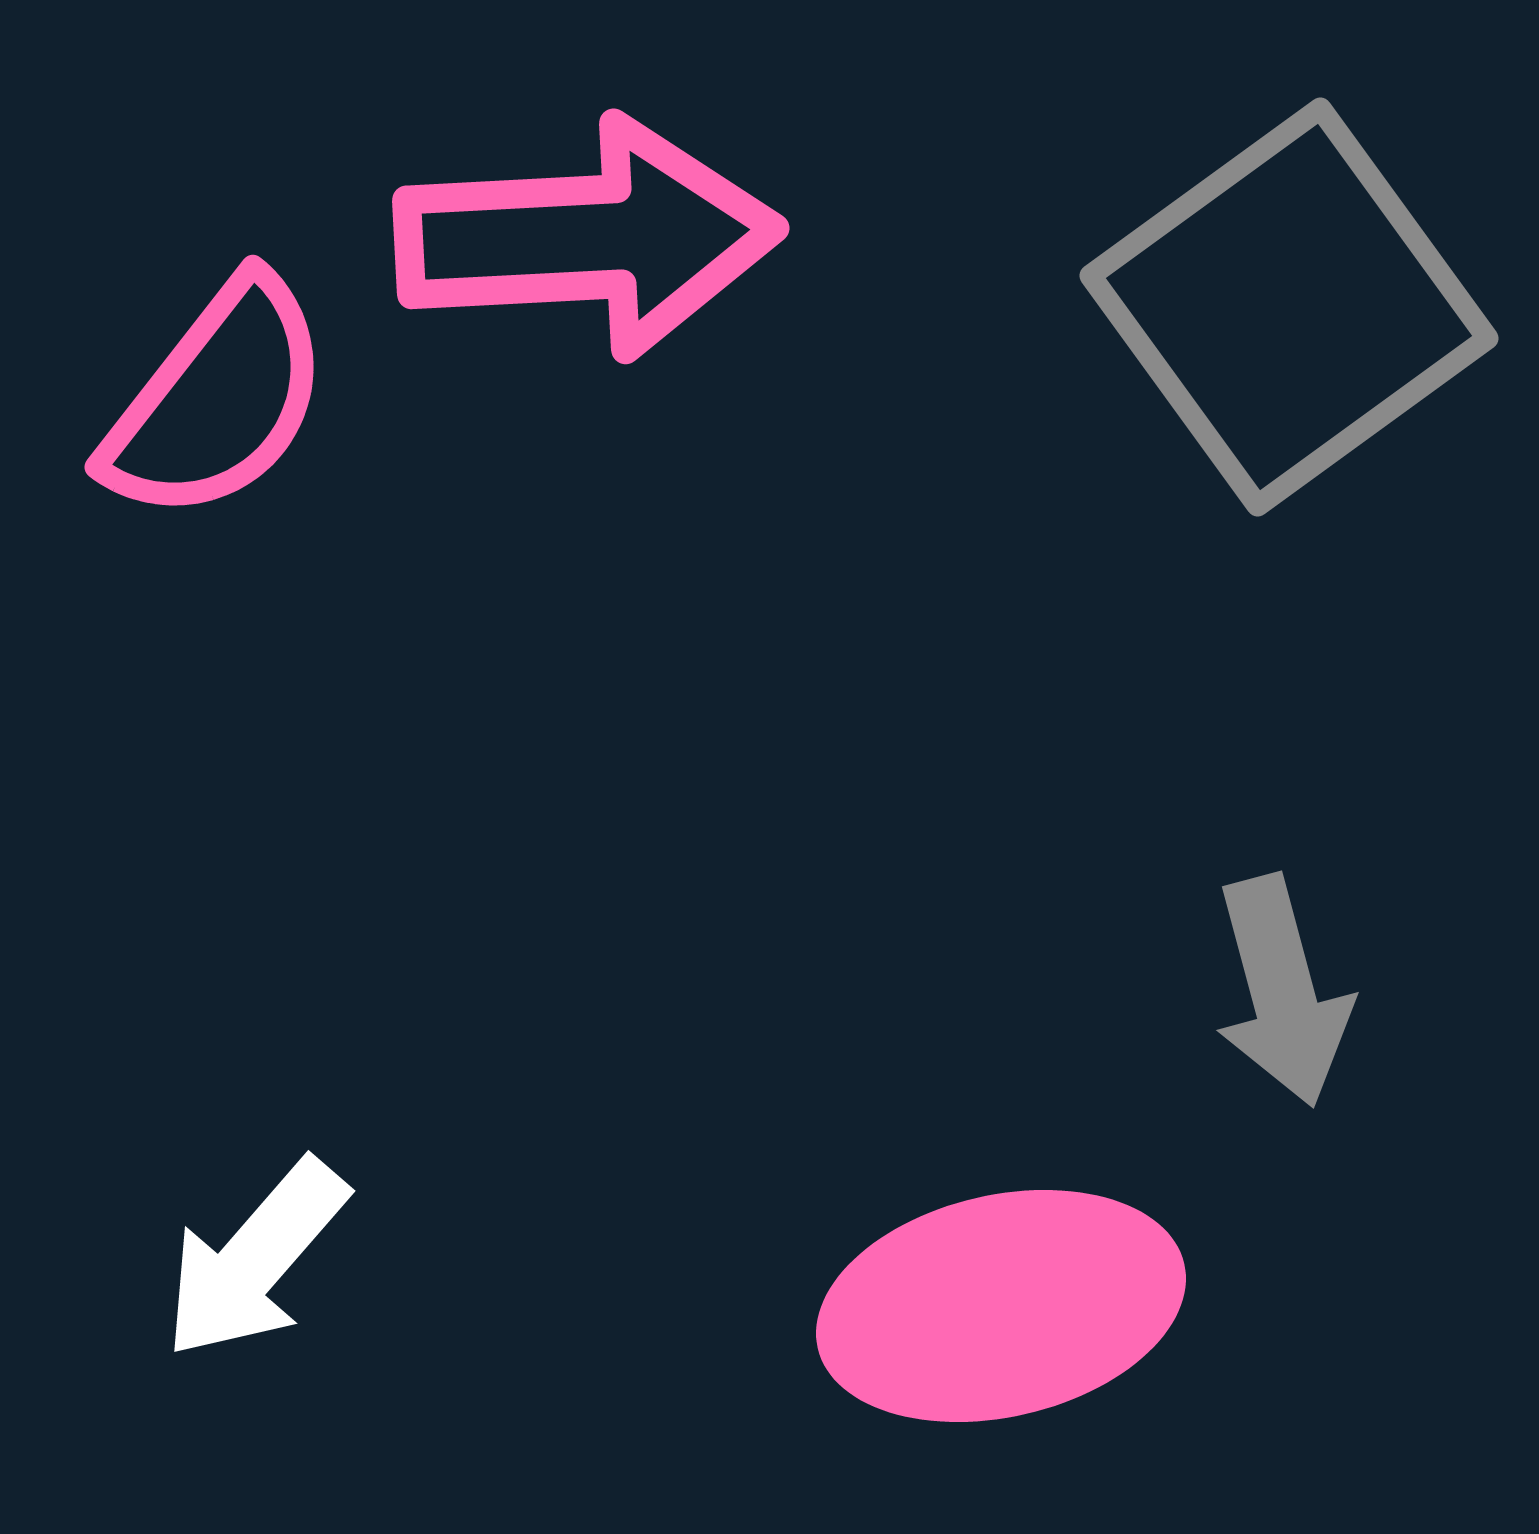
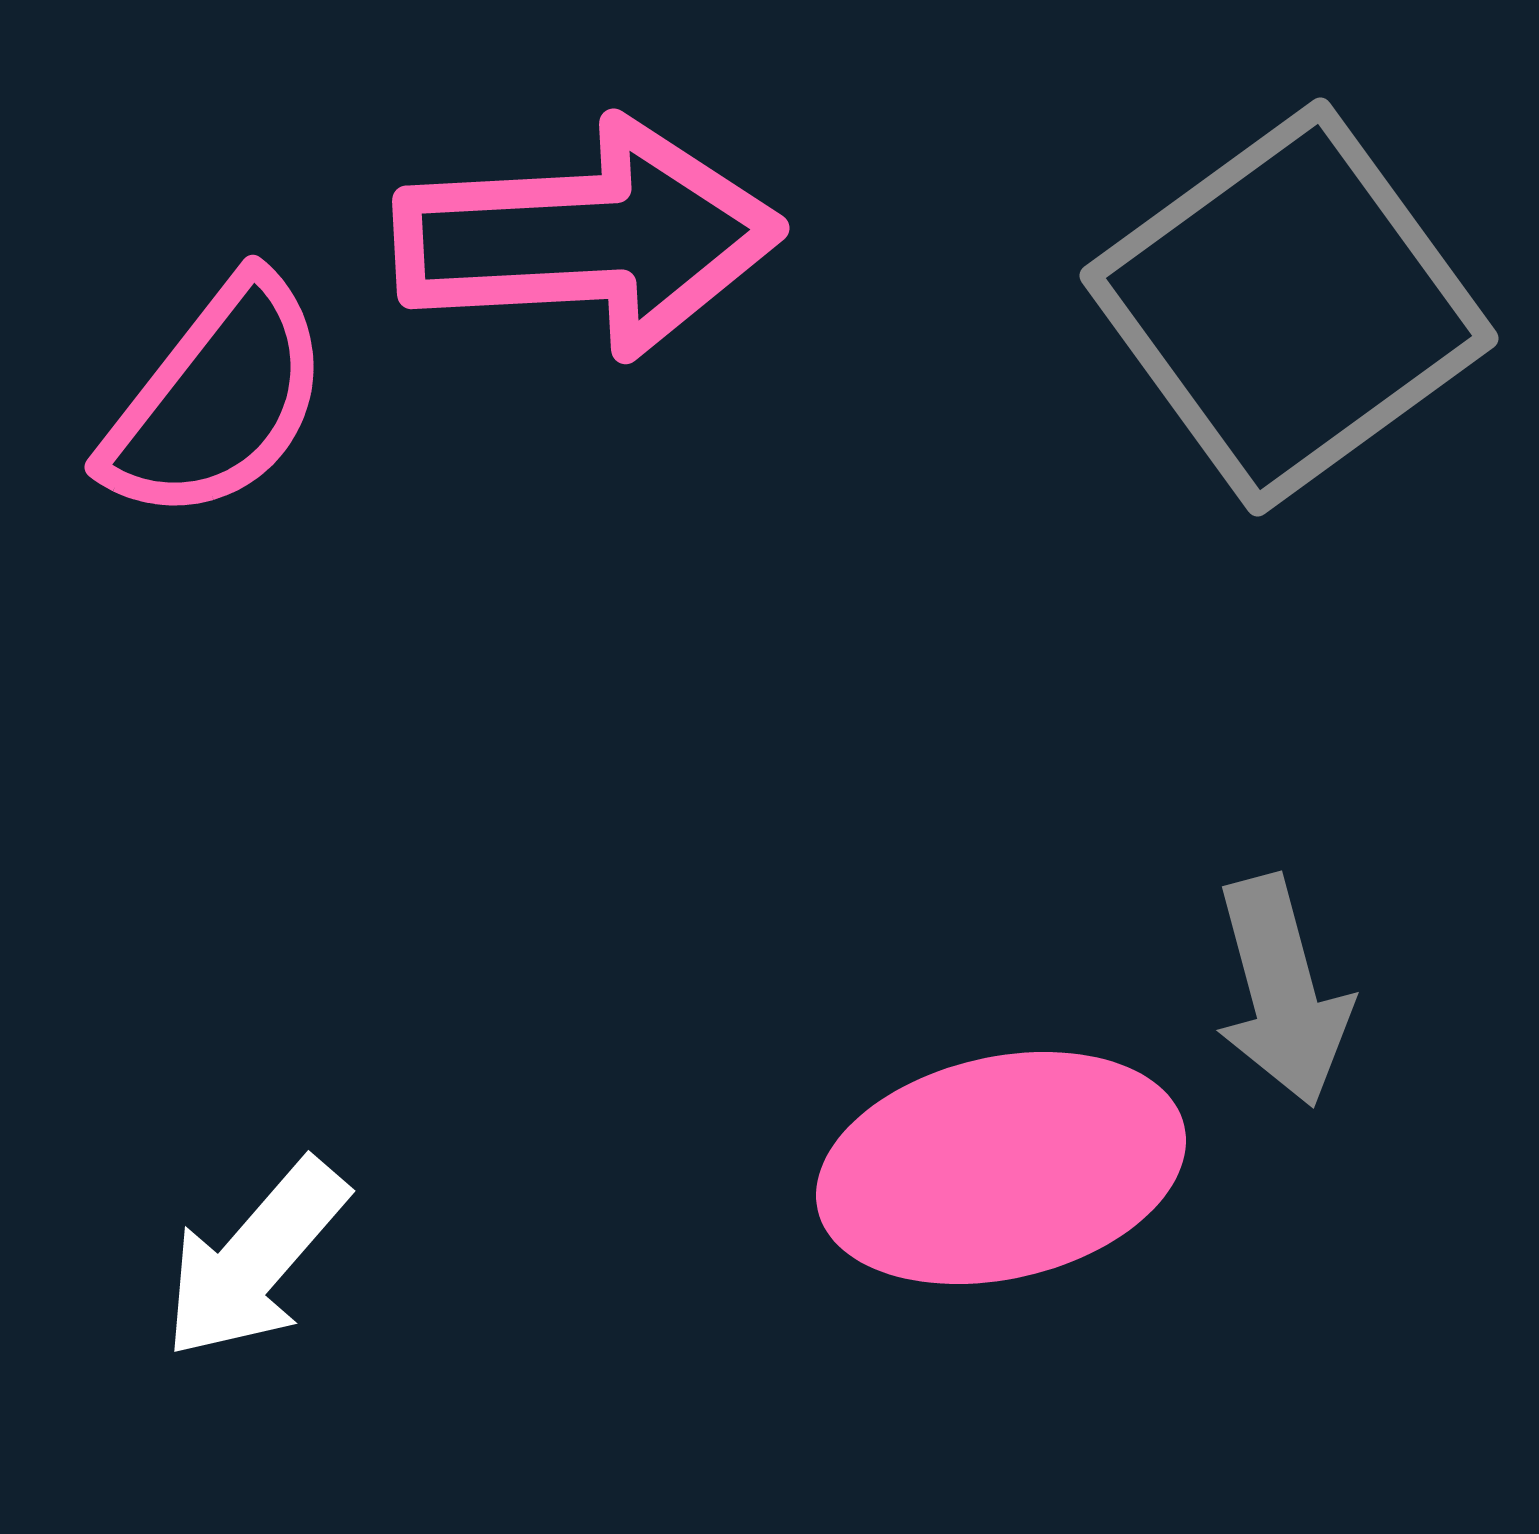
pink ellipse: moved 138 px up
